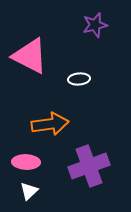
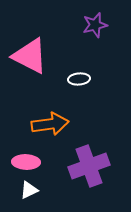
white triangle: moved 1 px up; rotated 18 degrees clockwise
